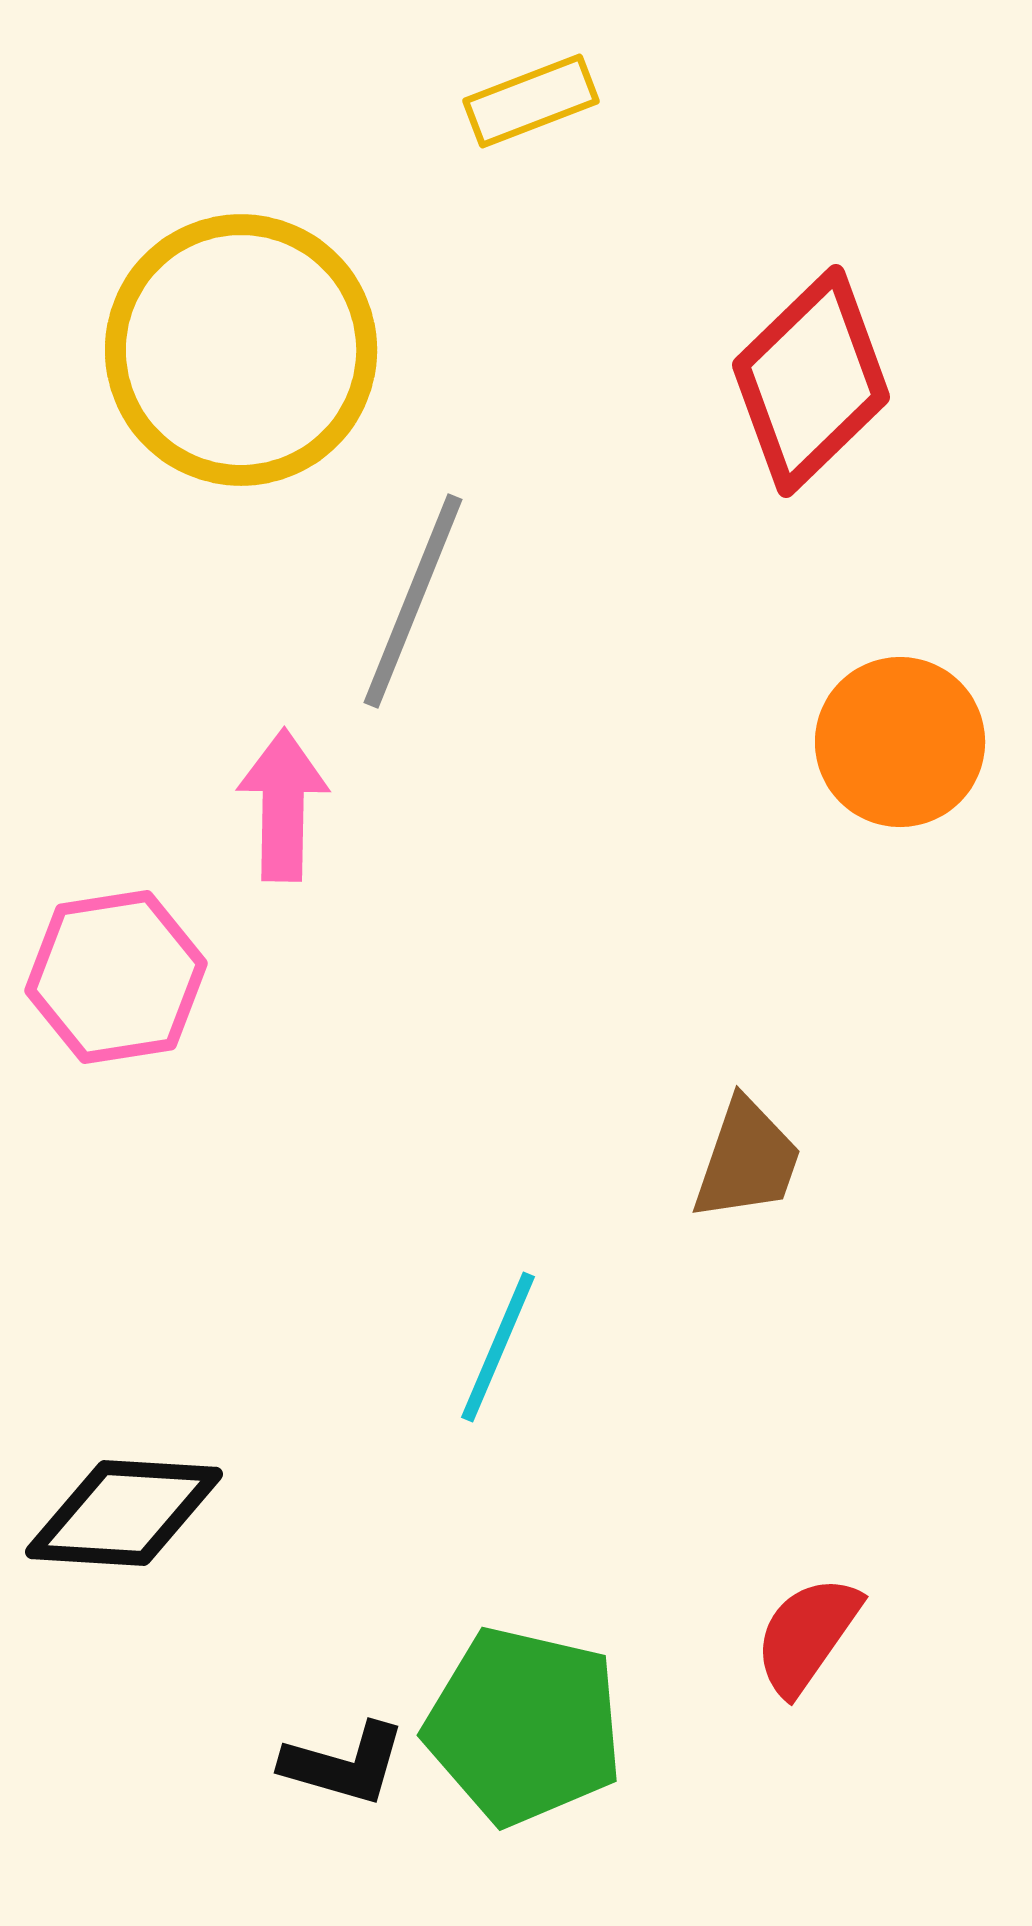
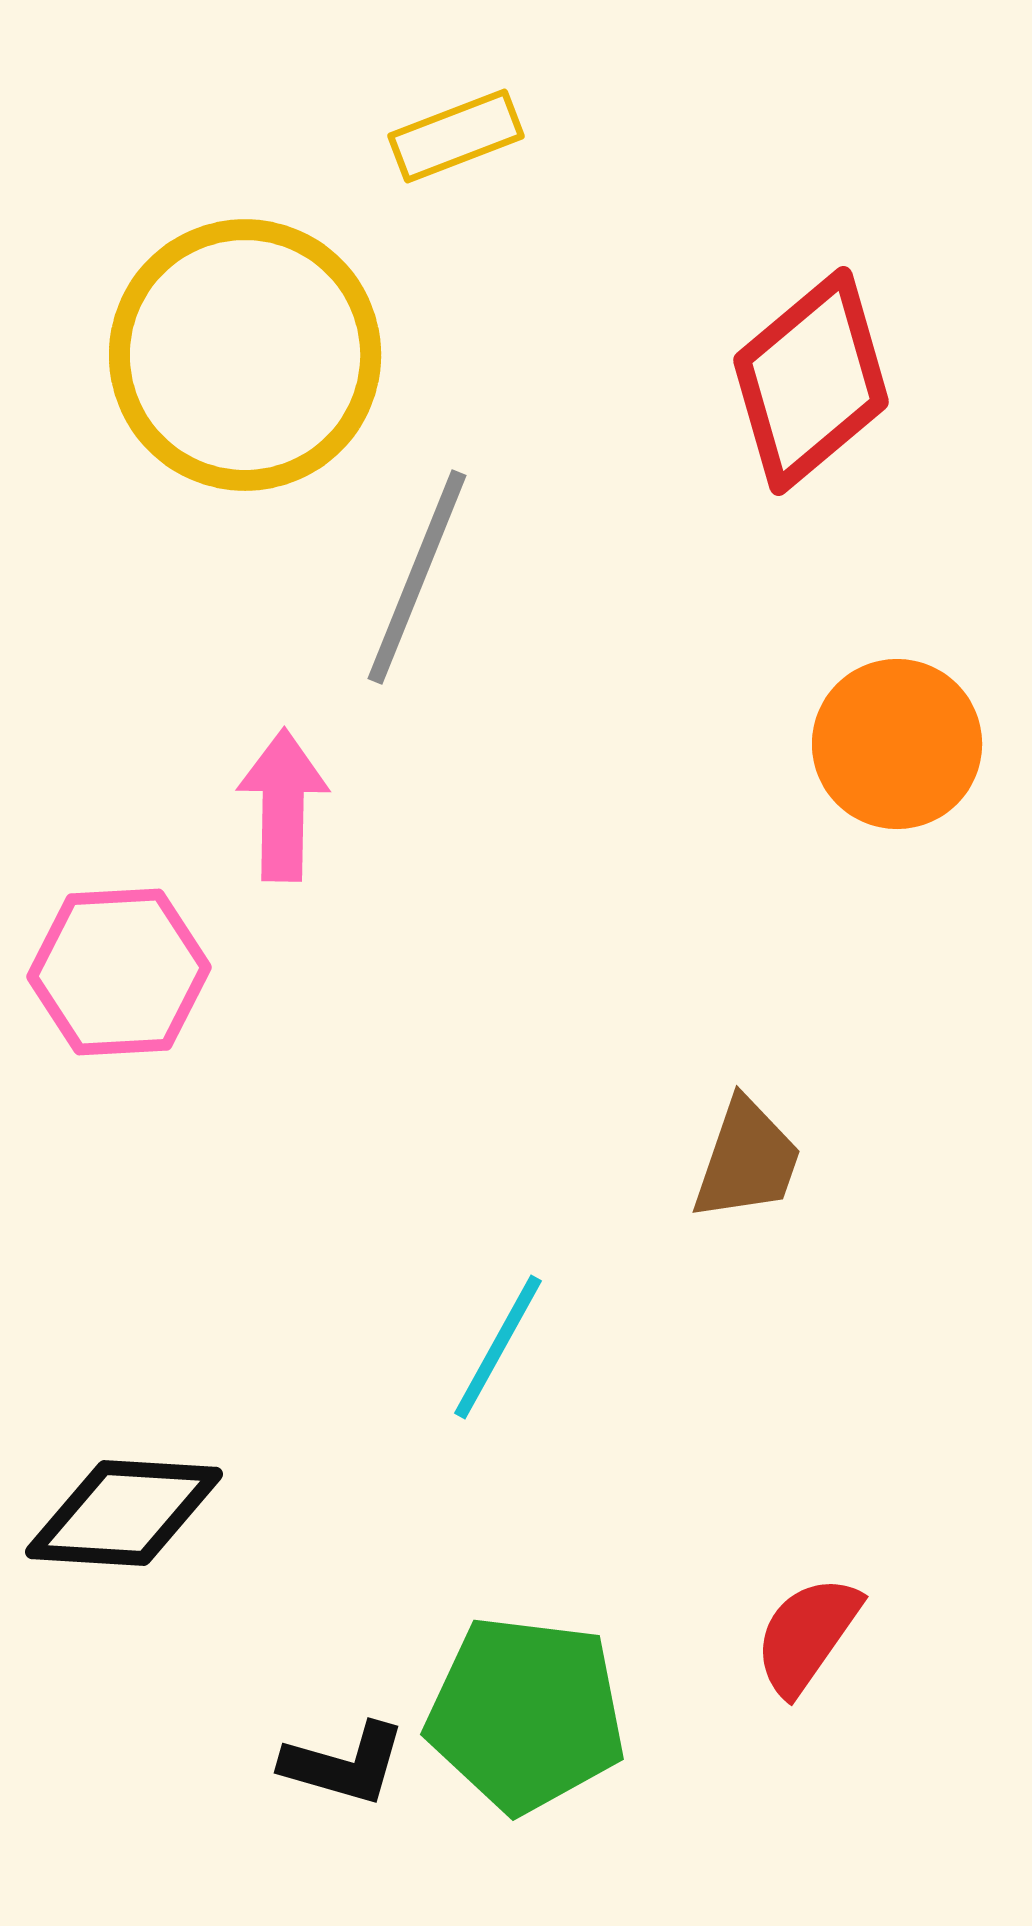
yellow rectangle: moved 75 px left, 35 px down
yellow circle: moved 4 px right, 5 px down
red diamond: rotated 4 degrees clockwise
gray line: moved 4 px right, 24 px up
orange circle: moved 3 px left, 2 px down
pink hexagon: moved 3 px right, 5 px up; rotated 6 degrees clockwise
cyan line: rotated 6 degrees clockwise
green pentagon: moved 2 px right, 12 px up; rotated 6 degrees counterclockwise
